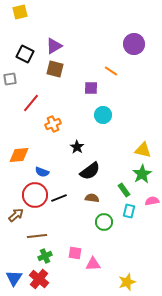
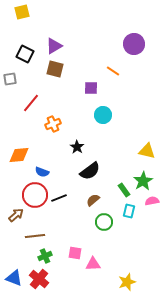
yellow square: moved 2 px right
orange line: moved 2 px right
yellow triangle: moved 4 px right, 1 px down
green star: moved 1 px right, 7 px down
brown semicircle: moved 1 px right, 2 px down; rotated 48 degrees counterclockwise
brown line: moved 2 px left
blue triangle: rotated 42 degrees counterclockwise
